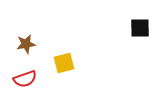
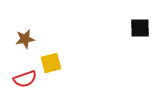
brown star: moved 1 px left, 5 px up
yellow square: moved 13 px left
